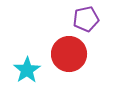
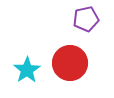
red circle: moved 1 px right, 9 px down
